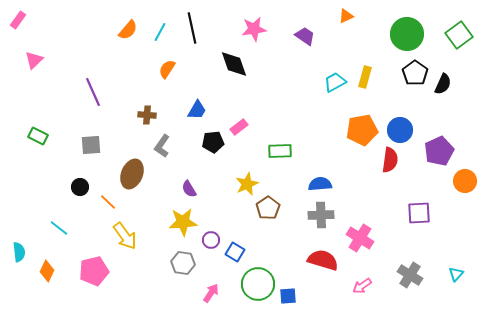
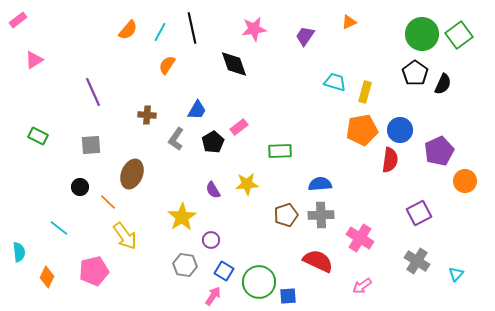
orange triangle at (346, 16): moved 3 px right, 6 px down
pink rectangle at (18, 20): rotated 18 degrees clockwise
green circle at (407, 34): moved 15 px right
purple trapezoid at (305, 36): rotated 90 degrees counterclockwise
pink triangle at (34, 60): rotated 12 degrees clockwise
orange semicircle at (167, 69): moved 4 px up
yellow rectangle at (365, 77): moved 15 px down
cyan trapezoid at (335, 82): rotated 45 degrees clockwise
black pentagon at (213, 142): rotated 25 degrees counterclockwise
gray L-shape at (162, 146): moved 14 px right, 7 px up
yellow star at (247, 184): rotated 20 degrees clockwise
purple semicircle at (189, 189): moved 24 px right, 1 px down
brown pentagon at (268, 208): moved 18 px right, 7 px down; rotated 15 degrees clockwise
purple square at (419, 213): rotated 25 degrees counterclockwise
yellow star at (183, 222): moved 1 px left, 5 px up; rotated 28 degrees counterclockwise
blue square at (235, 252): moved 11 px left, 19 px down
red semicircle at (323, 260): moved 5 px left, 1 px down; rotated 8 degrees clockwise
gray hexagon at (183, 263): moved 2 px right, 2 px down
orange diamond at (47, 271): moved 6 px down
gray cross at (410, 275): moved 7 px right, 14 px up
green circle at (258, 284): moved 1 px right, 2 px up
pink arrow at (211, 293): moved 2 px right, 3 px down
